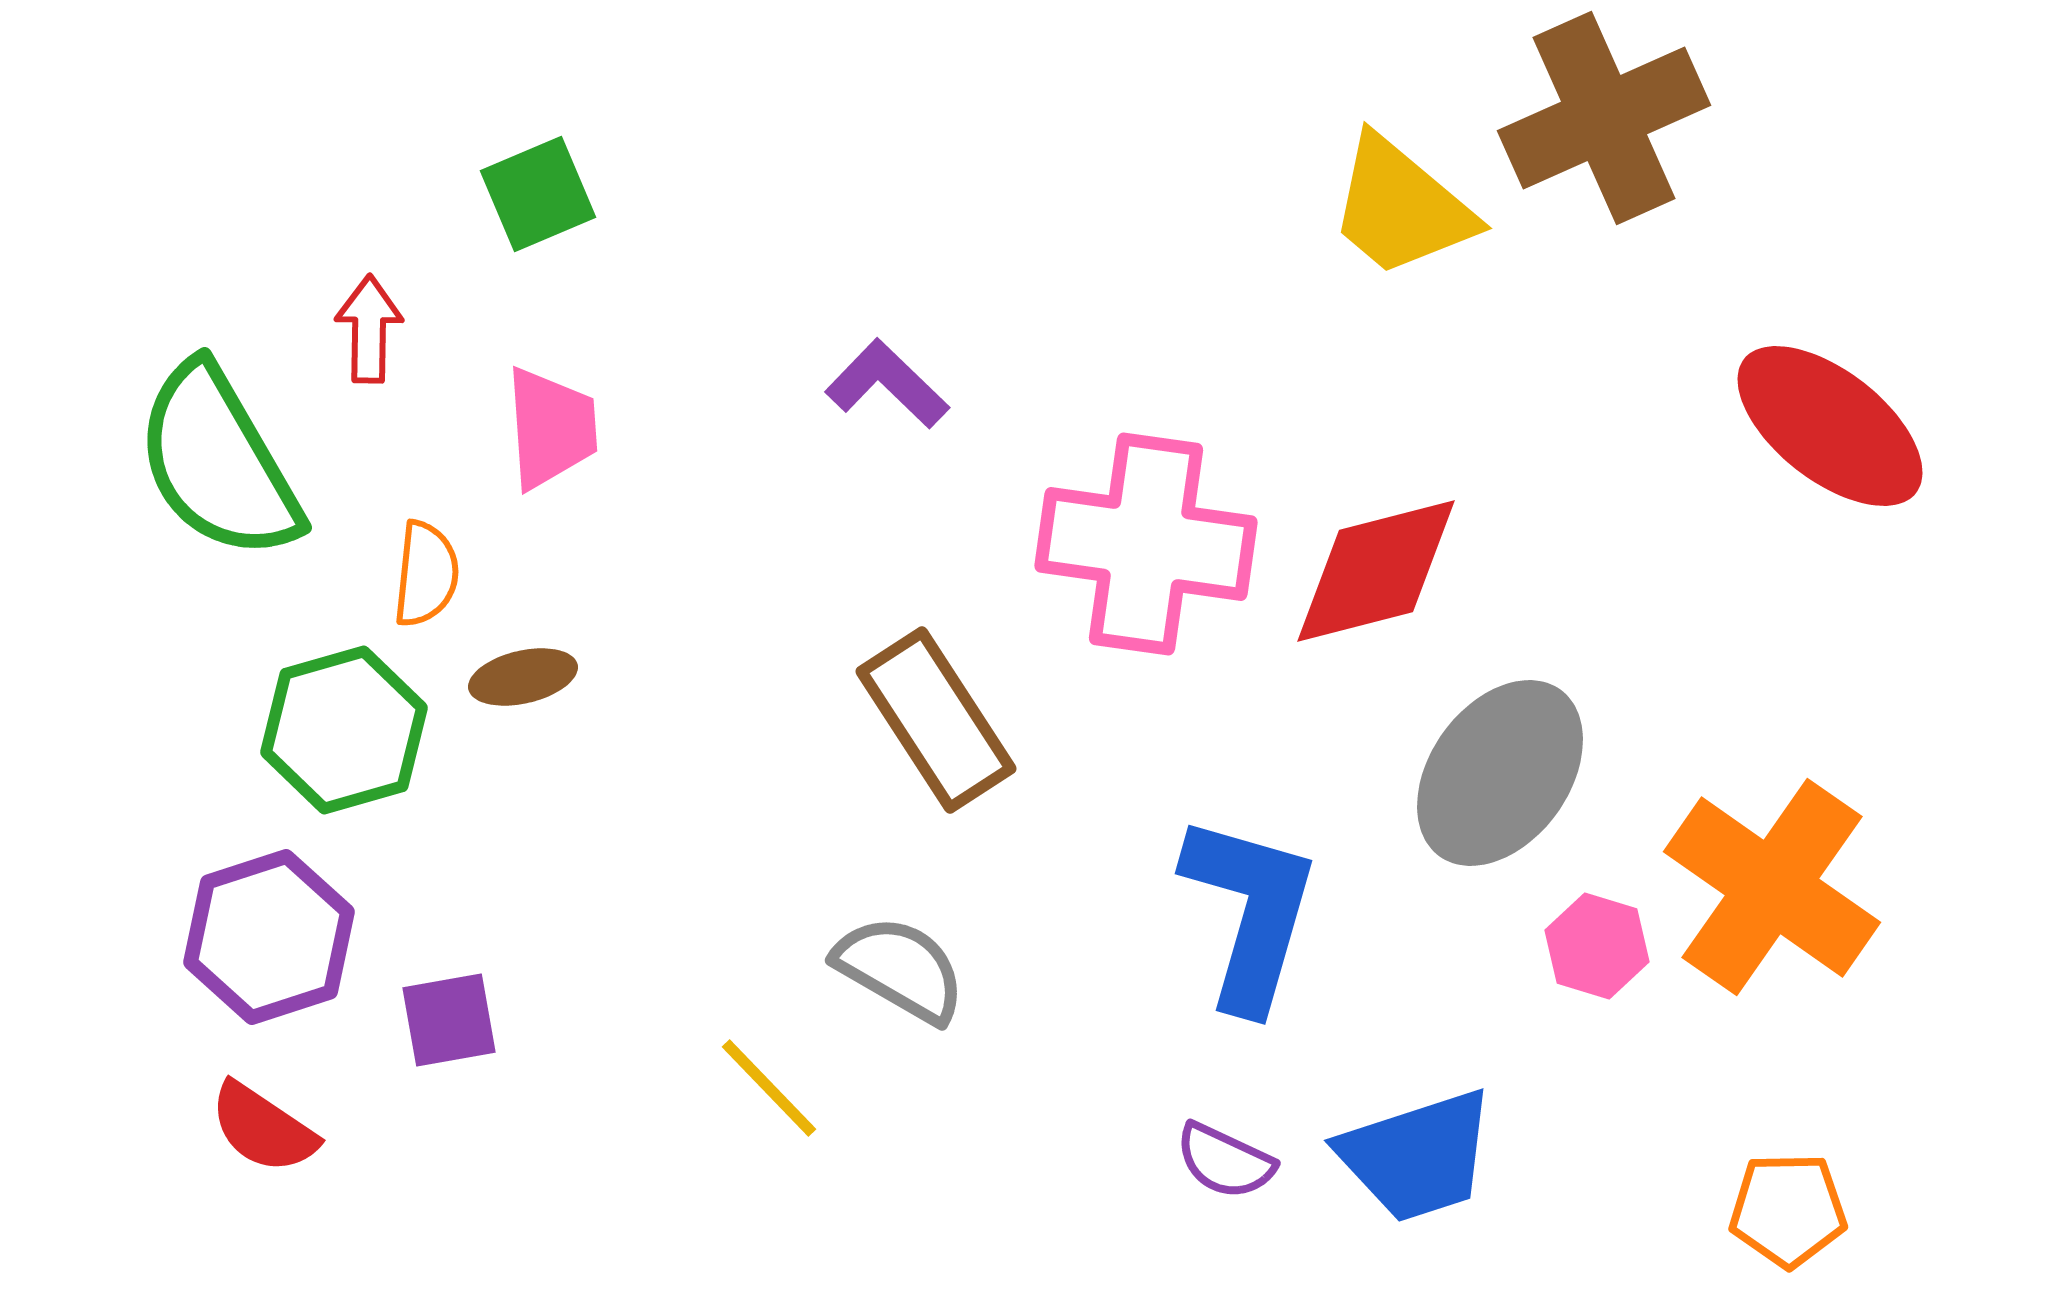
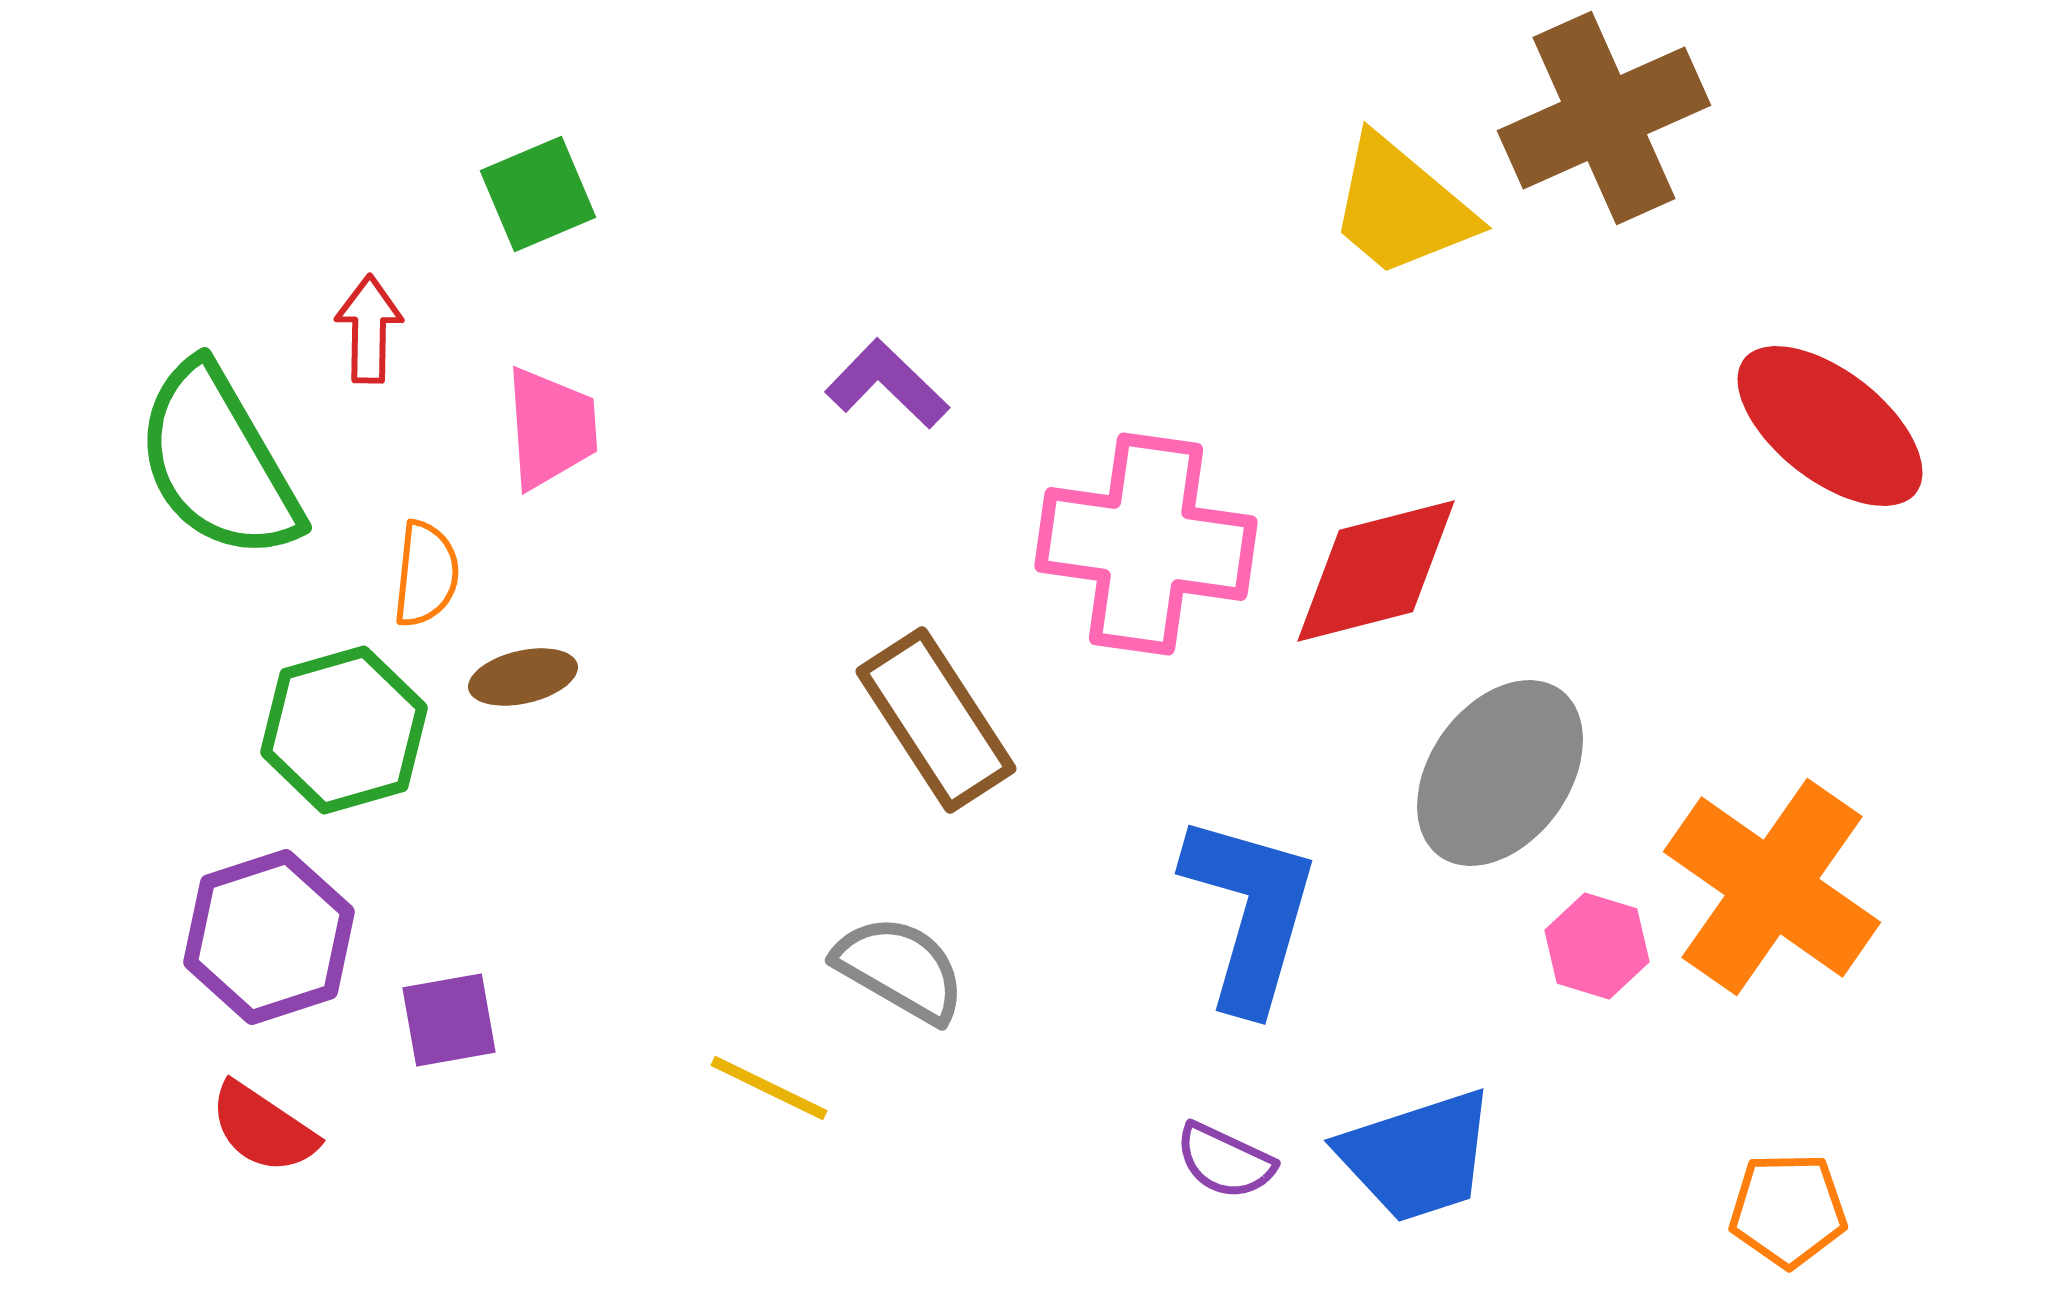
yellow line: rotated 20 degrees counterclockwise
